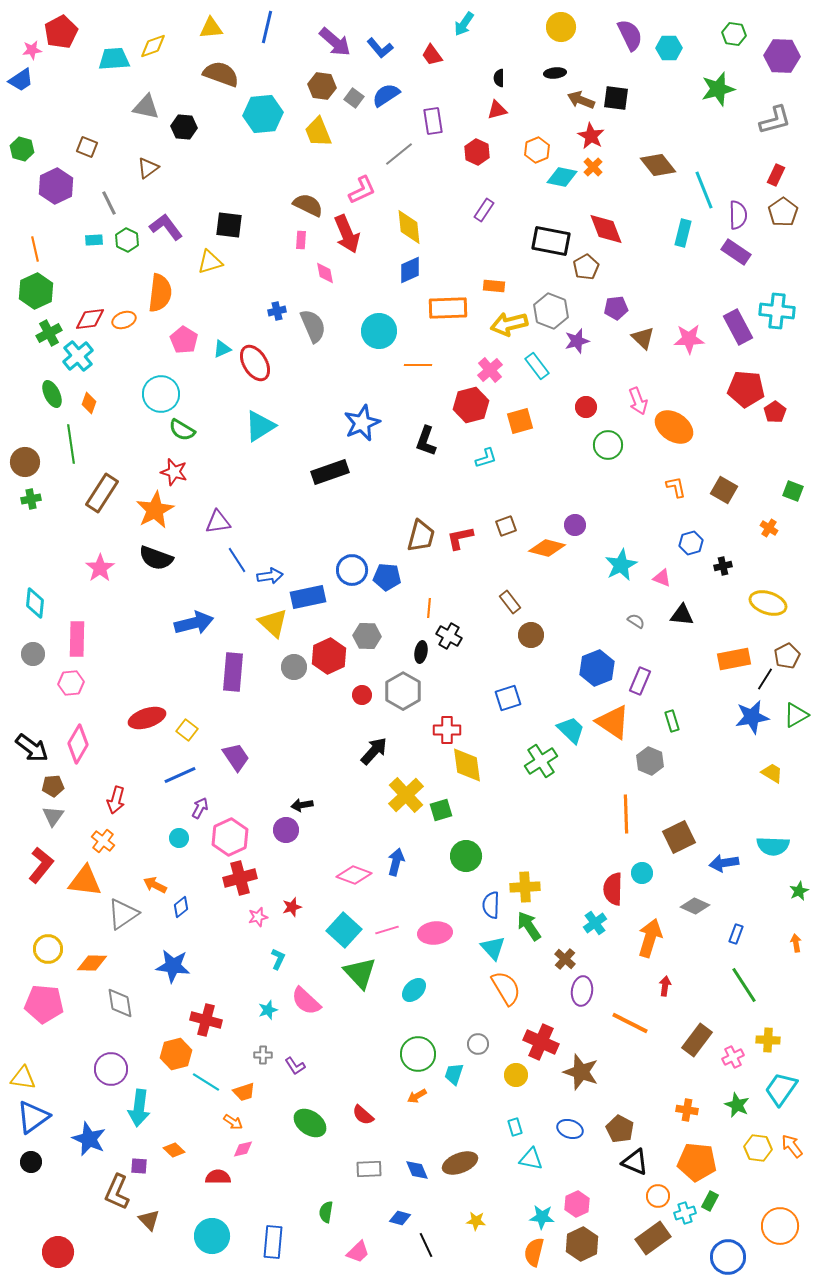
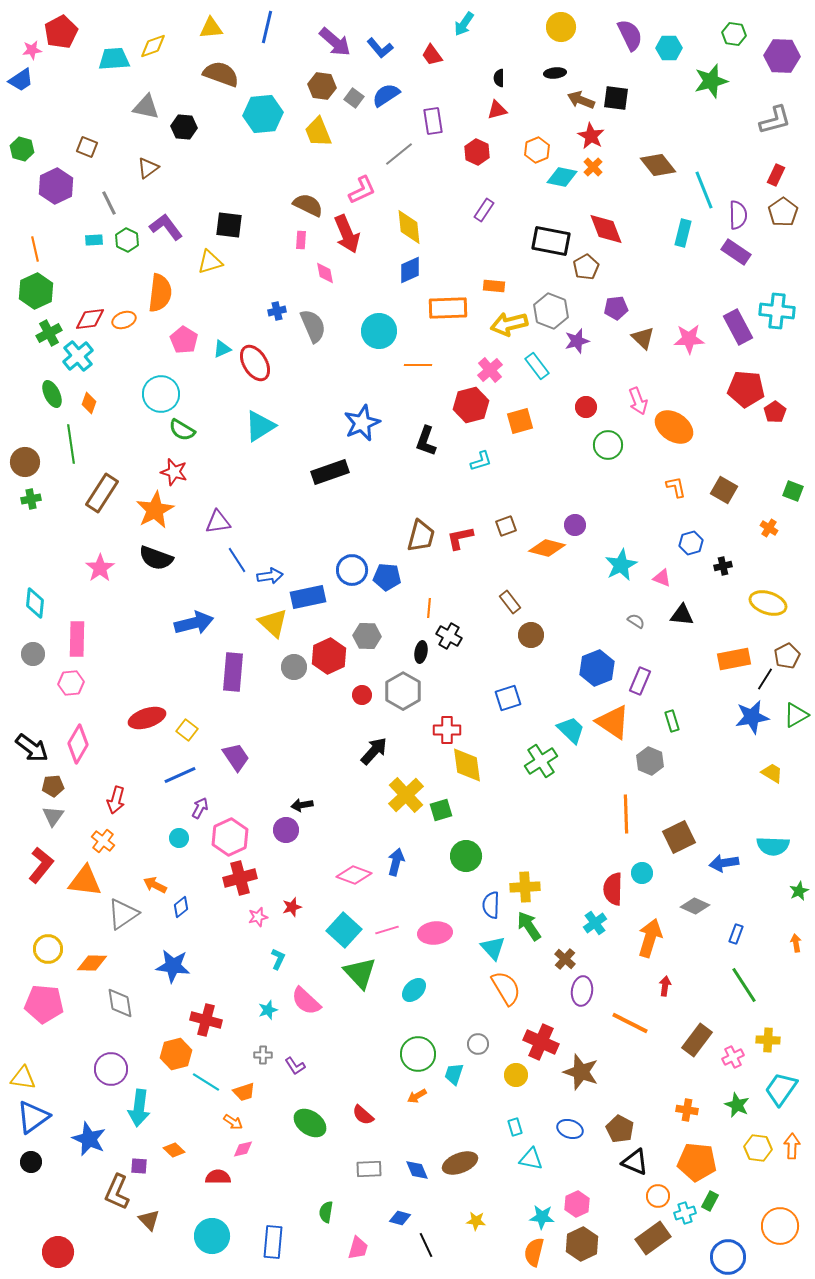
green star at (718, 89): moved 7 px left, 8 px up
cyan L-shape at (486, 458): moved 5 px left, 3 px down
orange arrow at (792, 1146): rotated 40 degrees clockwise
pink trapezoid at (358, 1252): moved 4 px up; rotated 30 degrees counterclockwise
